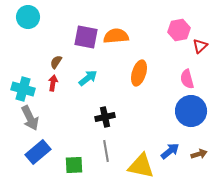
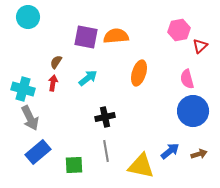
blue circle: moved 2 px right
